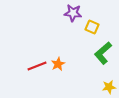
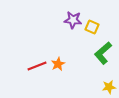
purple star: moved 7 px down
